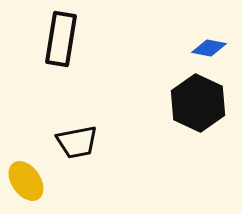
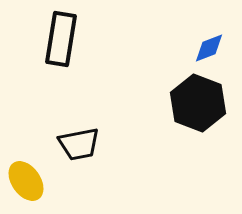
blue diamond: rotated 32 degrees counterclockwise
black hexagon: rotated 4 degrees counterclockwise
black trapezoid: moved 2 px right, 2 px down
